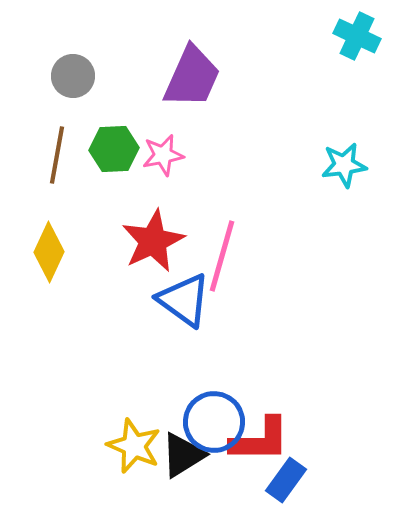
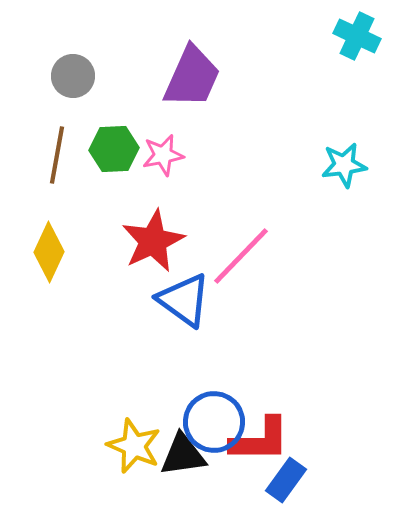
pink line: moved 19 px right; rotated 28 degrees clockwise
black triangle: rotated 24 degrees clockwise
